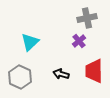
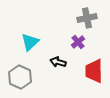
purple cross: moved 1 px left, 1 px down
black arrow: moved 3 px left, 12 px up
